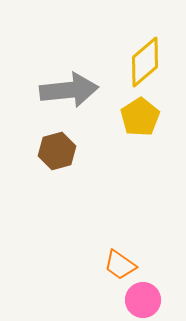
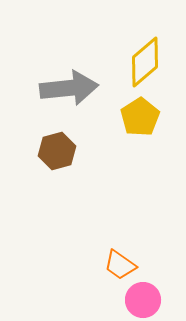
gray arrow: moved 2 px up
